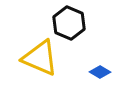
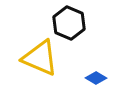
blue diamond: moved 4 px left, 6 px down
